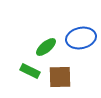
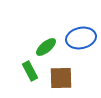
green rectangle: rotated 36 degrees clockwise
brown square: moved 1 px right, 1 px down
